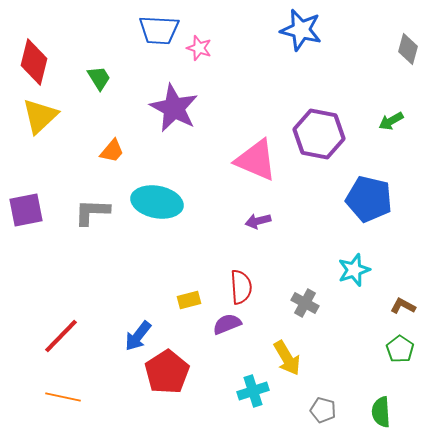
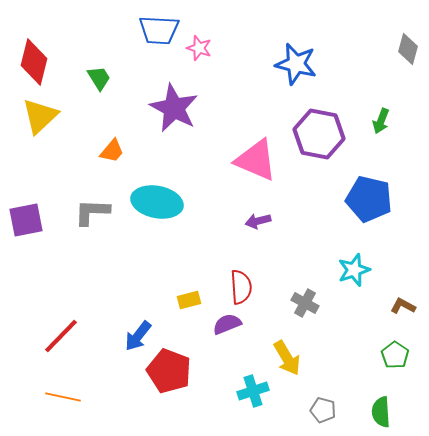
blue star: moved 5 px left, 34 px down
green arrow: moved 10 px left; rotated 40 degrees counterclockwise
purple square: moved 10 px down
green pentagon: moved 5 px left, 6 px down
red pentagon: moved 2 px right, 1 px up; rotated 18 degrees counterclockwise
